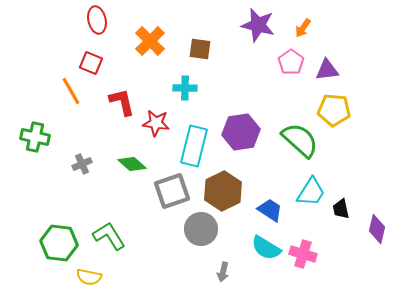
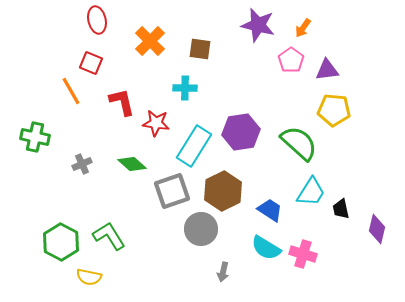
pink pentagon: moved 2 px up
green semicircle: moved 1 px left, 3 px down
cyan rectangle: rotated 18 degrees clockwise
green hexagon: moved 2 px right, 1 px up; rotated 21 degrees clockwise
